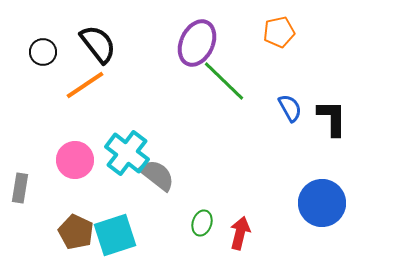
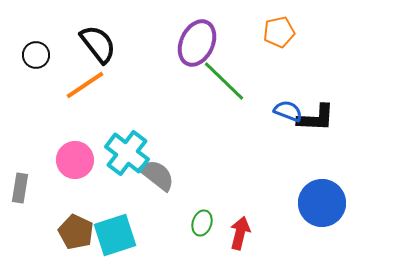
black circle: moved 7 px left, 3 px down
blue semicircle: moved 2 px left, 3 px down; rotated 40 degrees counterclockwise
black L-shape: moved 16 px left; rotated 93 degrees clockwise
